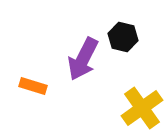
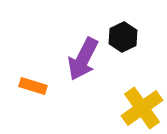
black hexagon: rotated 20 degrees clockwise
